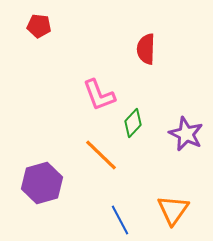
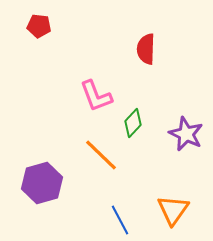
pink L-shape: moved 3 px left, 1 px down
